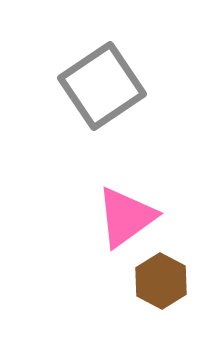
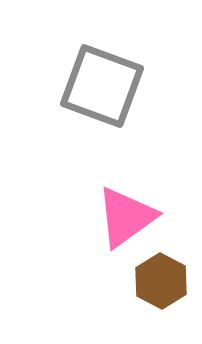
gray square: rotated 36 degrees counterclockwise
